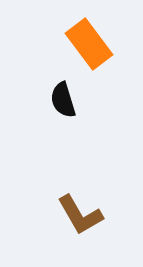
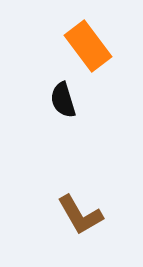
orange rectangle: moved 1 px left, 2 px down
